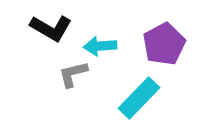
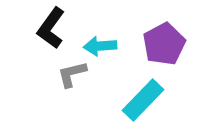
black L-shape: rotated 96 degrees clockwise
gray L-shape: moved 1 px left
cyan rectangle: moved 4 px right, 2 px down
